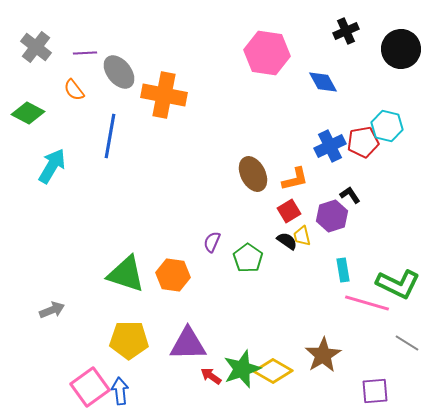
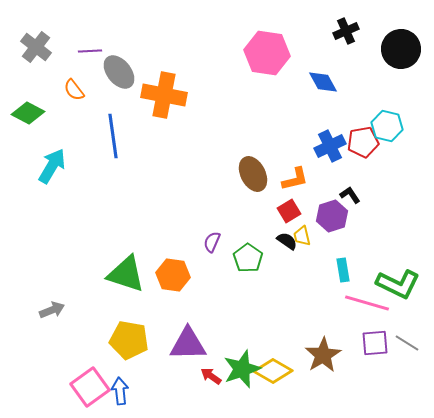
purple line: moved 5 px right, 2 px up
blue line: moved 3 px right; rotated 18 degrees counterclockwise
yellow pentagon: rotated 9 degrees clockwise
purple square: moved 48 px up
